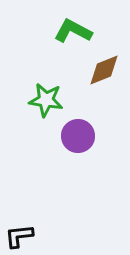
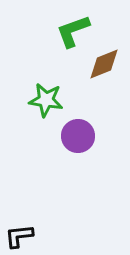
green L-shape: rotated 48 degrees counterclockwise
brown diamond: moved 6 px up
